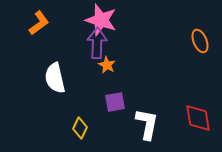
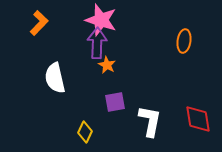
orange L-shape: rotated 10 degrees counterclockwise
orange ellipse: moved 16 px left; rotated 30 degrees clockwise
red diamond: moved 1 px down
white L-shape: moved 3 px right, 3 px up
yellow diamond: moved 5 px right, 4 px down
